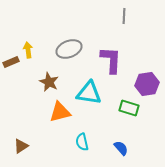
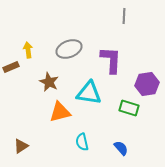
brown rectangle: moved 5 px down
